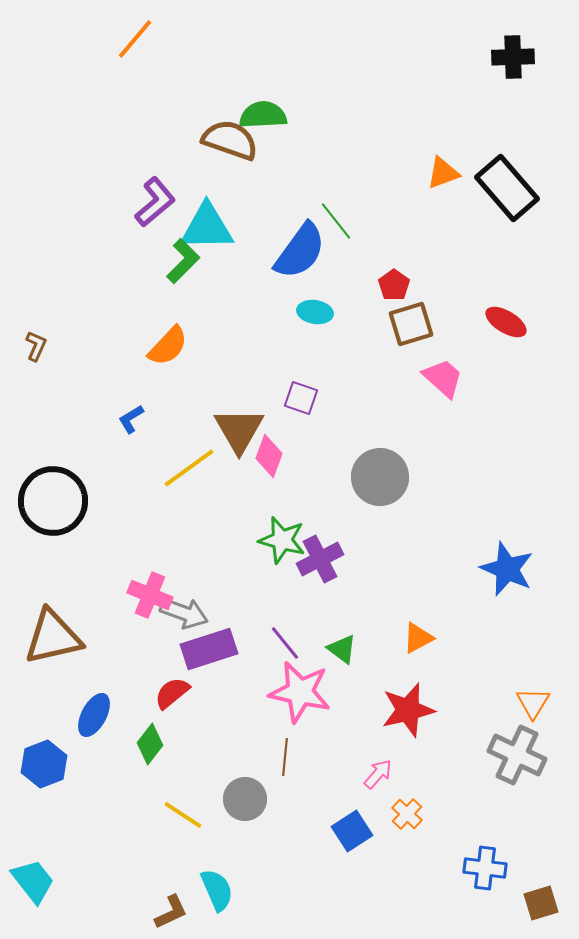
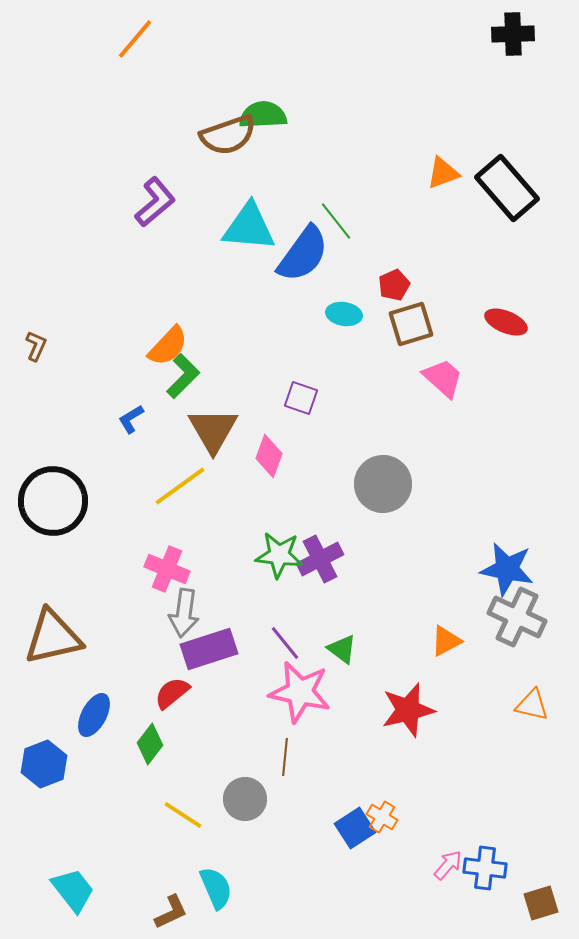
black cross at (513, 57): moved 23 px up
brown semicircle at (230, 140): moved 2 px left, 5 px up; rotated 142 degrees clockwise
cyan triangle at (207, 227): moved 42 px right; rotated 6 degrees clockwise
blue semicircle at (300, 251): moved 3 px right, 3 px down
green L-shape at (183, 261): moved 115 px down
red pentagon at (394, 285): rotated 12 degrees clockwise
cyan ellipse at (315, 312): moved 29 px right, 2 px down
red ellipse at (506, 322): rotated 9 degrees counterclockwise
brown triangle at (239, 430): moved 26 px left
yellow line at (189, 468): moved 9 px left, 18 px down
gray circle at (380, 477): moved 3 px right, 7 px down
green star at (282, 540): moved 3 px left, 15 px down; rotated 9 degrees counterclockwise
blue star at (507, 569): rotated 12 degrees counterclockwise
pink cross at (150, 595): moved 17 px right, 26 px up
gray arrow at (184, 613): rotated 78 degrees clockwise
orange triangle at (418, 638): moved 28 px right, 3 px down
orange triangle at (533, 703): moved 1 px left, 2 px down; rotated 48 degrees counterclockwise
gray cross at (517, 755): moved 138 px up
pink arrow at (378, 774): moved 70 px right, 91 px down
orange cross at (407, 814): moved 25 px left, 3 px down; rotated 12 degrees counterclockwise
blue square at (352, 831): moved 3 px right, 3 px up
cyan trapezoid at (33, 881): moved 40 px right, 9 px down
cyan semicircle at (217, 890): moved 1 px left, 2 px up
